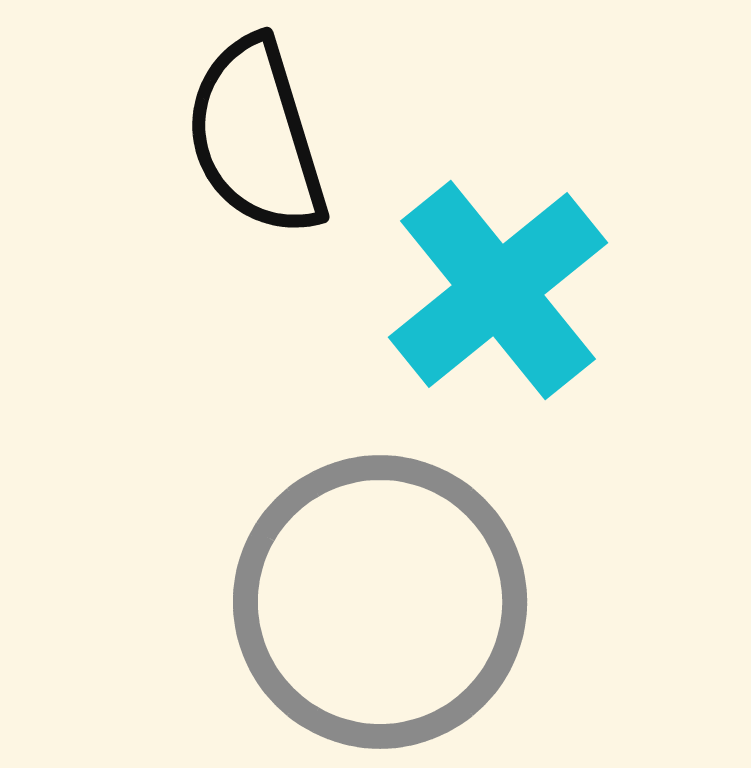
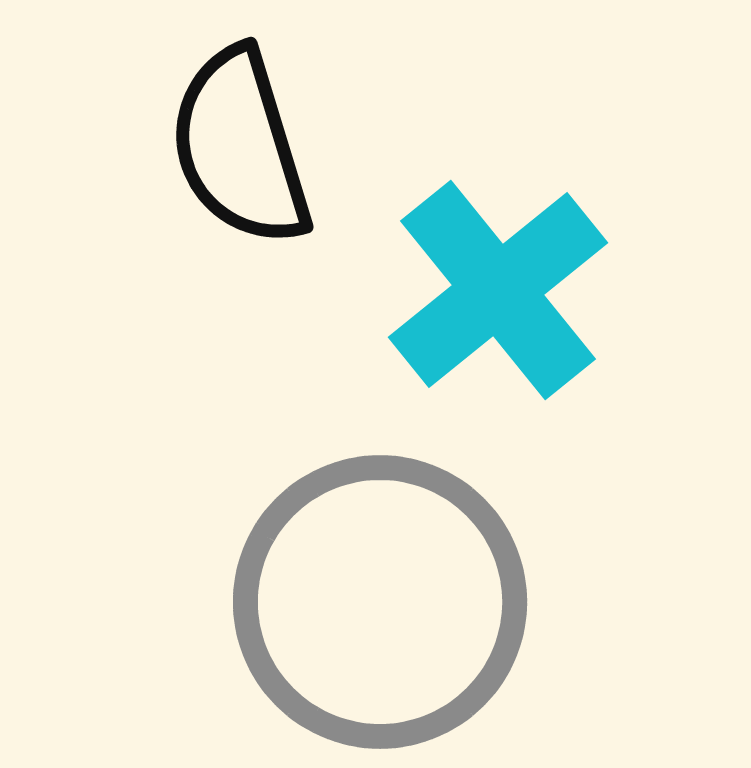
black semicircle: moved 16 px left, 10 px down
